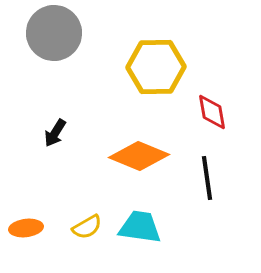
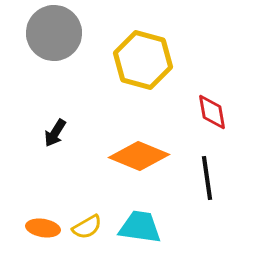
yellow hexagon: moved 13 px left, 7 px up; rotated 16 degrees clockwise
orange ellipse: moved 17 px right; rotated 16 degrees clockwise
